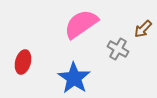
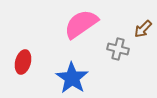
gray cross: rotated 15 degrees counterclockwise
blue star: moved 2 px left
